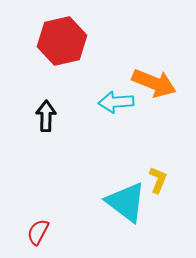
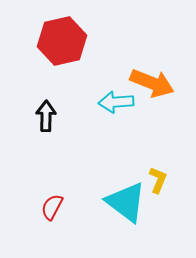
orange arrow: moved 2 px left
red semicircle: moved 14 px right, 25 px up
